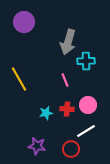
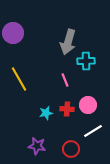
purple circle: moved 11 px left, 11 px down
white line: moved 7 px right
